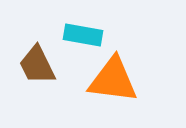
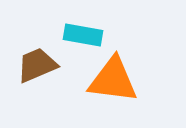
brown trapezoid: rotated 93 degrees clockwise
